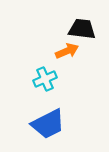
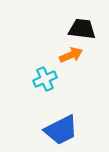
orange arrow: moved 4 px right, 4 px down
blue trapezoid: moved 13 px right, 6 px down
